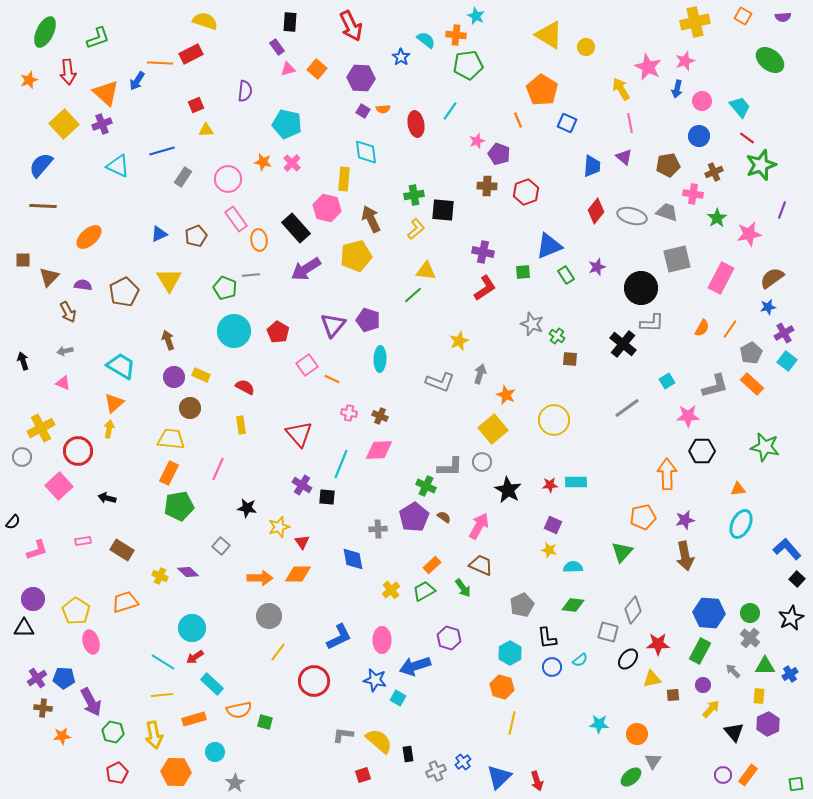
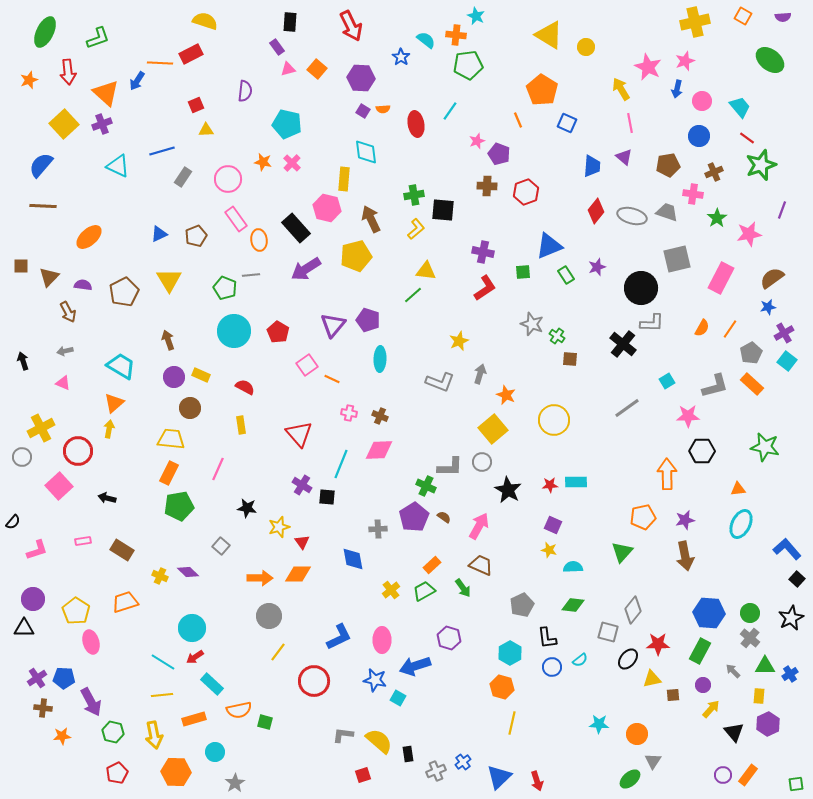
brown square at (23, 260): moved 2 px left, 6 px down
green ellipse at (631, 777): moved 1 px left, 2 px down
